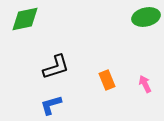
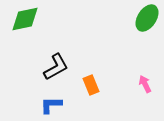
green ellipse: moved 1 px right, 1 px down; rotated 44 degrees counterclockwise
black L-shape: rotated 12 degrees counterclockwise
orange rectangle: moved 16 px left, 5 px down
blue L-shape: rotated 15 degrees clockwise
